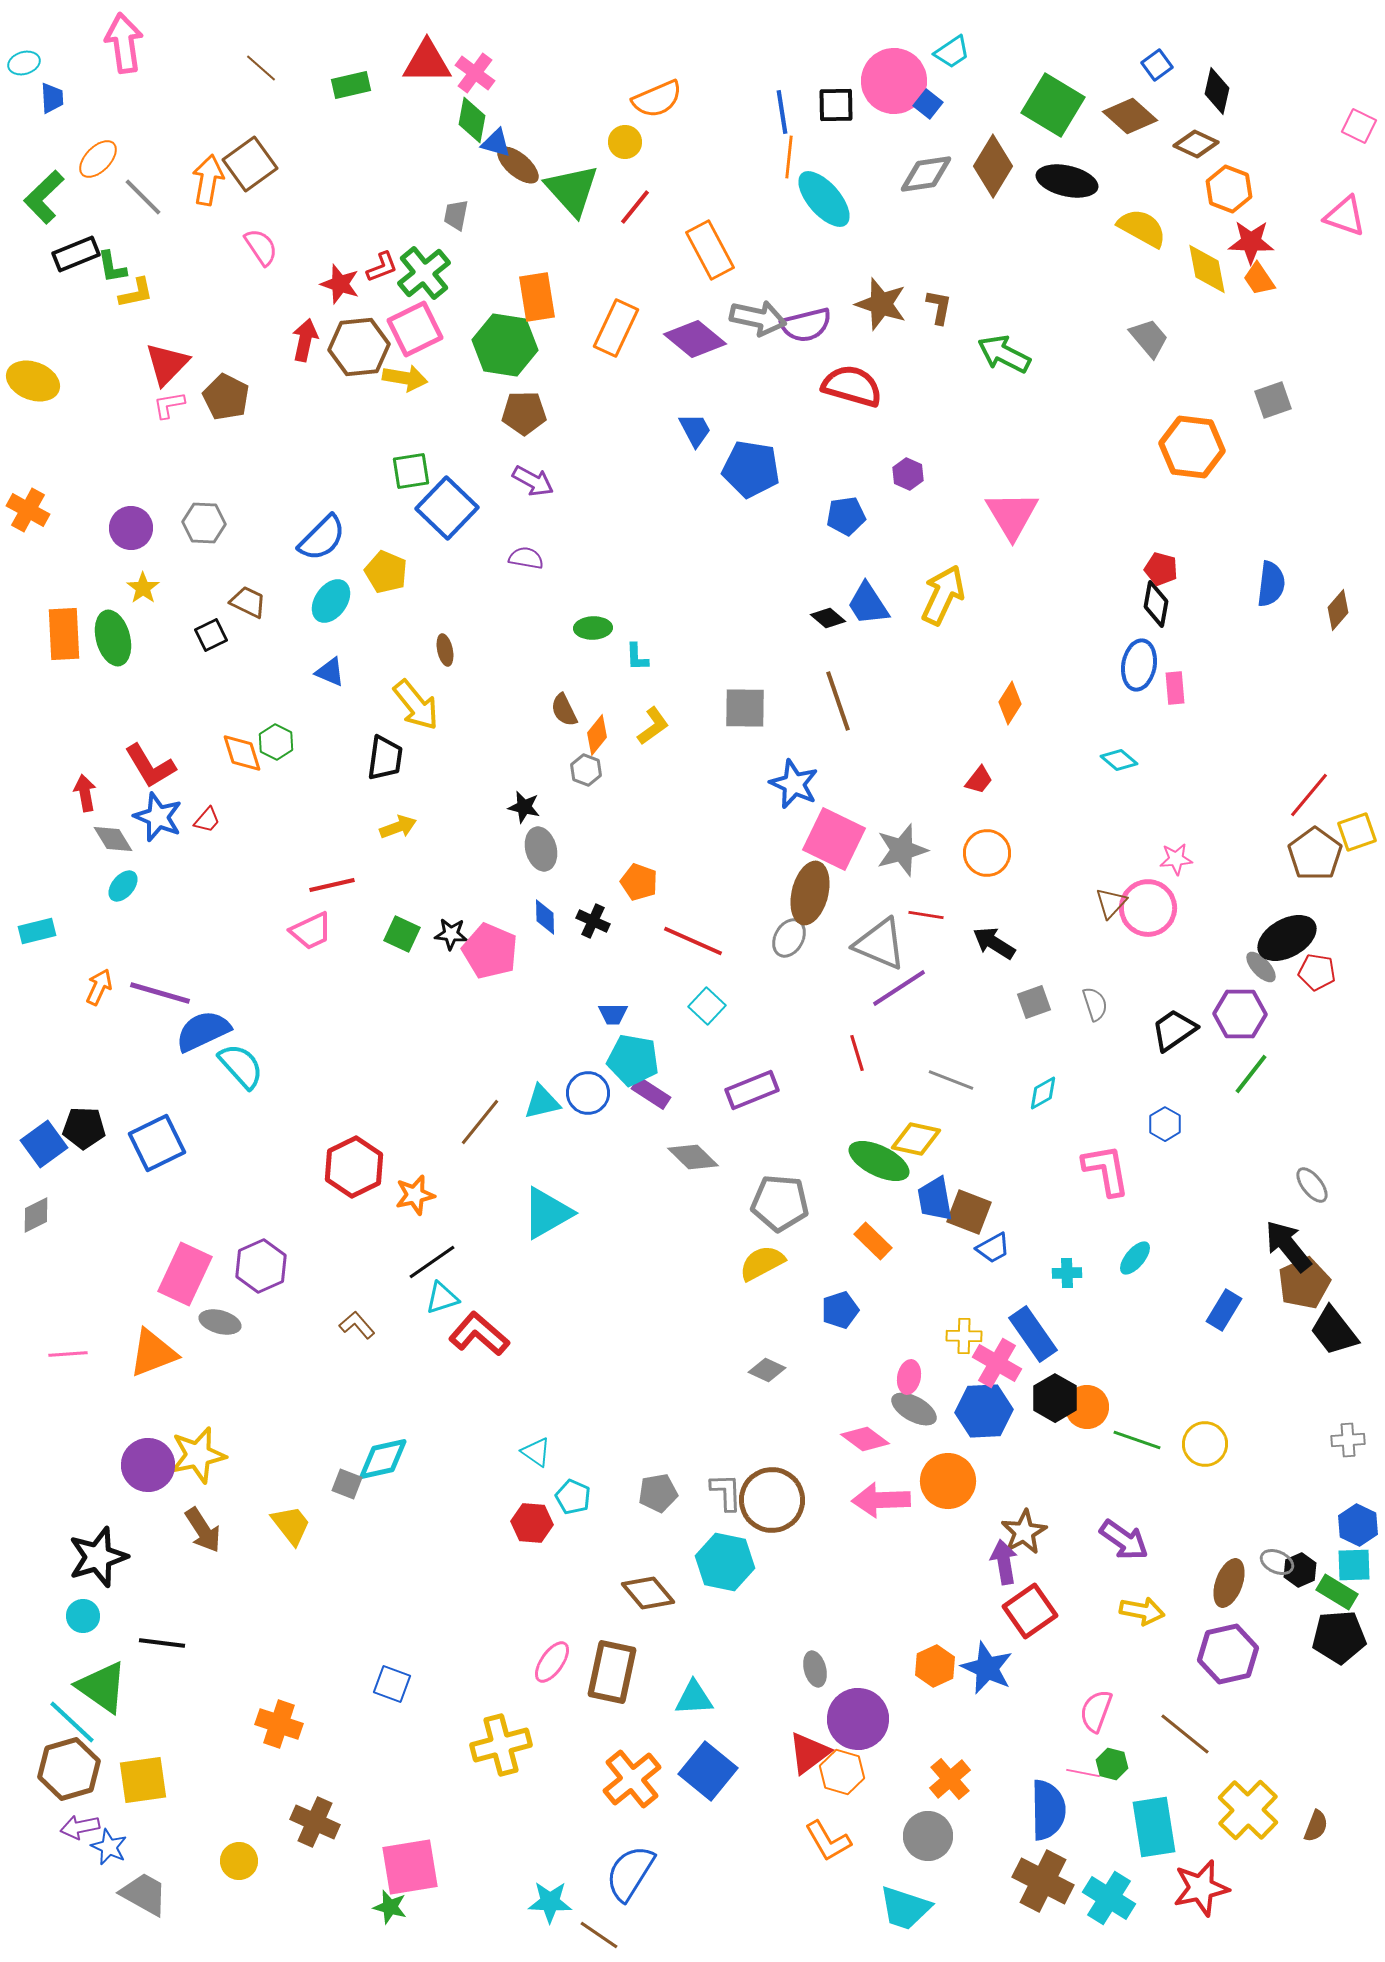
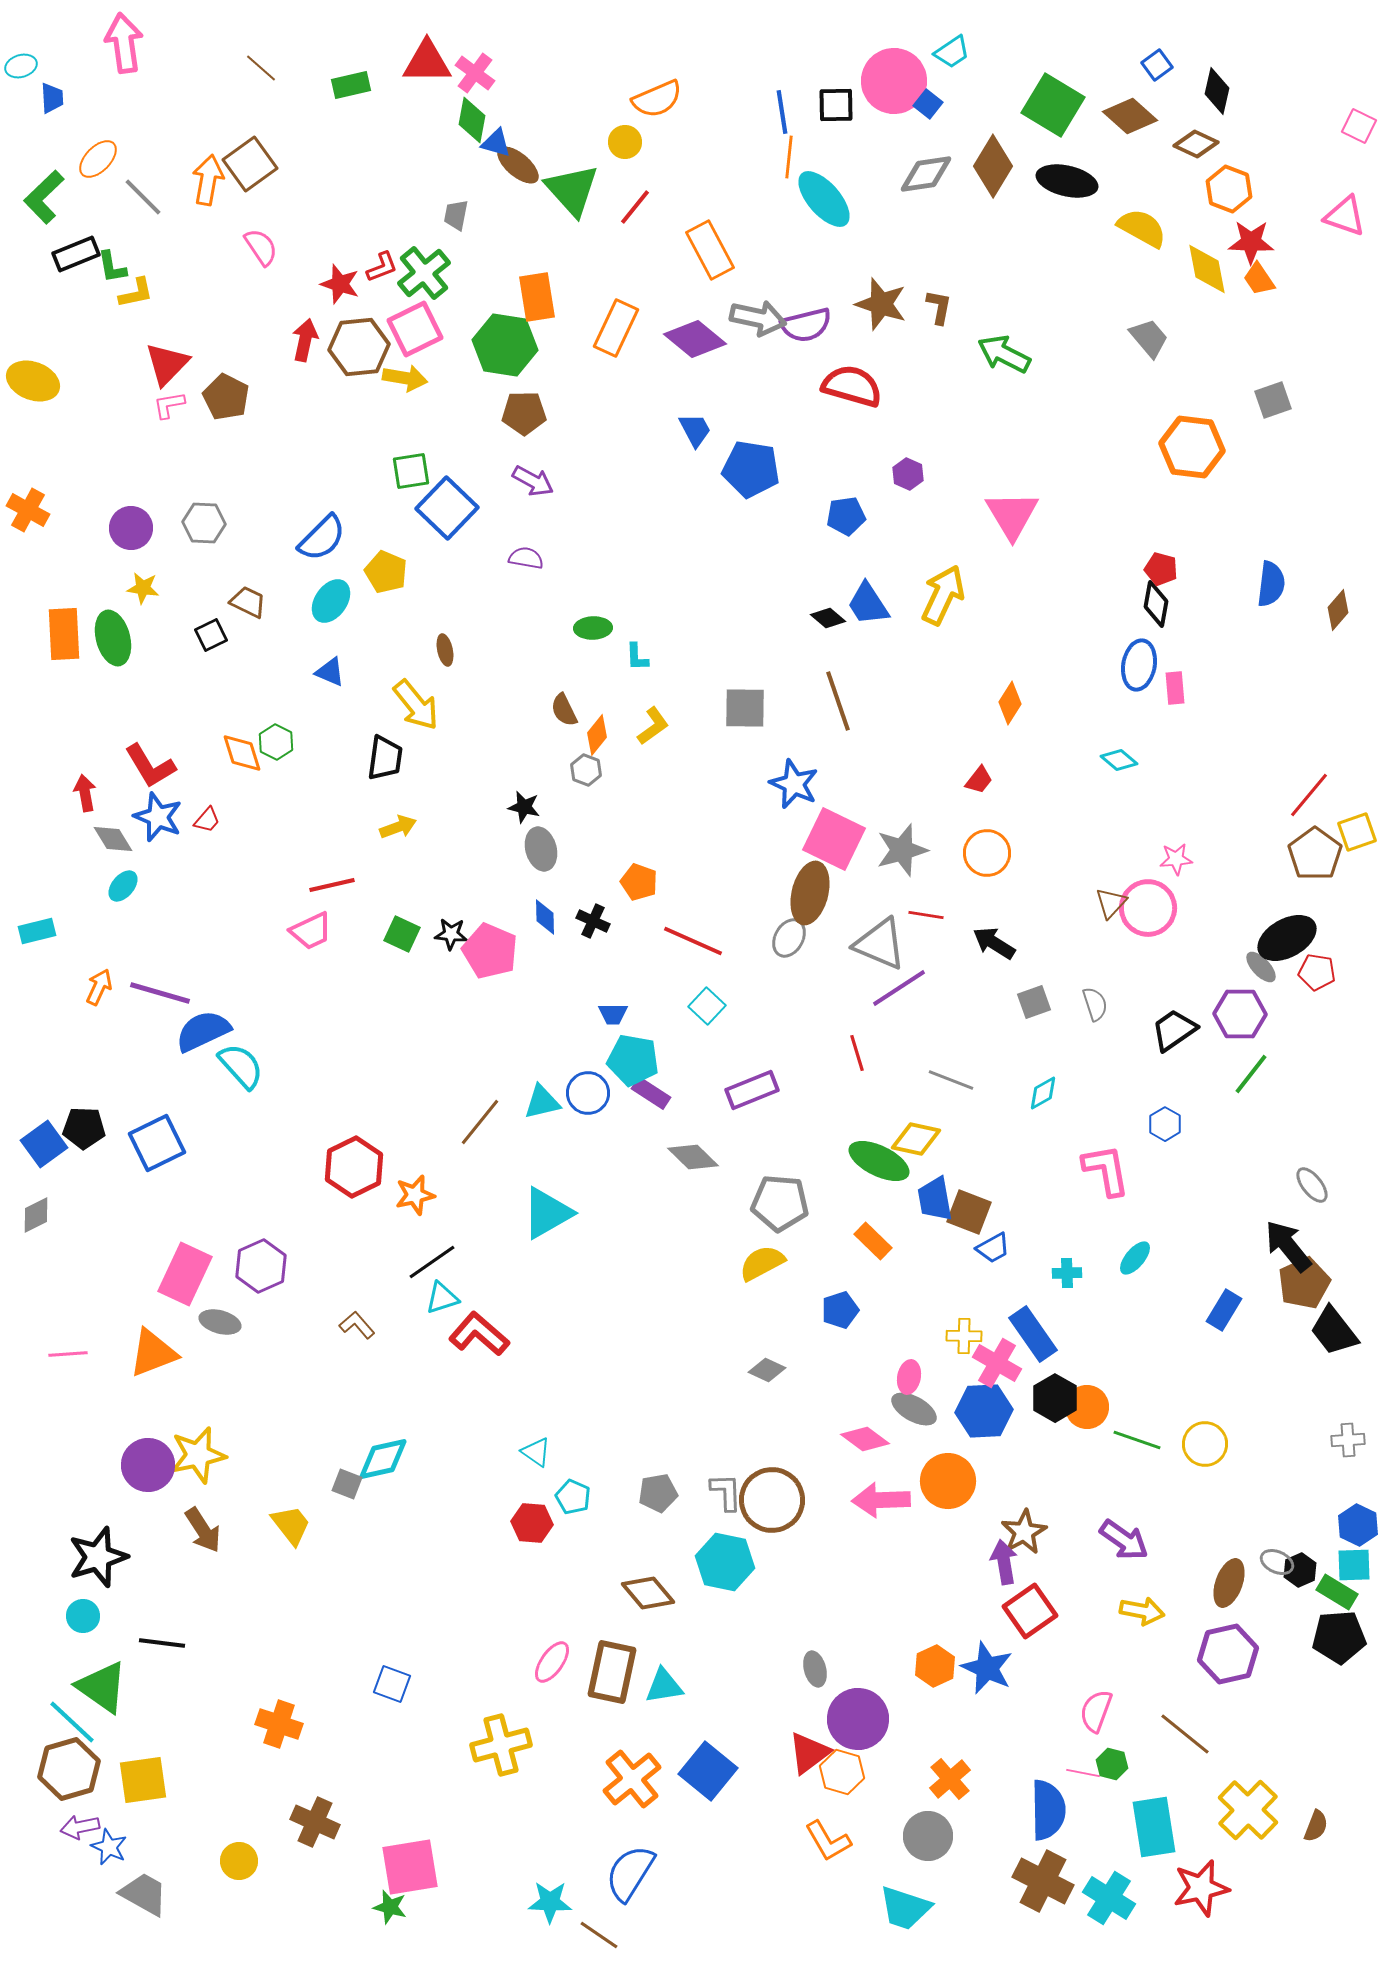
cyan ellipse at (24, 63): moved 3 px left, 3 px down
yellow star at (143, 588): rotated 28 degrees counterclockwise
cyan triangle at (694, 1698): moved 30 px left, 12 px up; rotated 6 degrees counterclockwise
